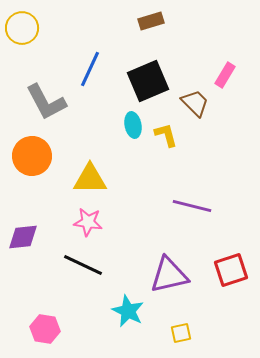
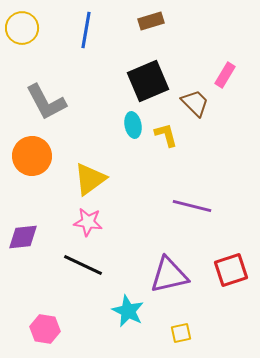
blue line: moved 4 px left, 39 px up; rotated 15 degrees counterclockwise
yellow triangle: rotated 36 degrees counterclockwise
